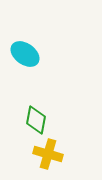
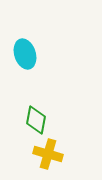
cyan ellipse: rotated 36 degrees clockwise
